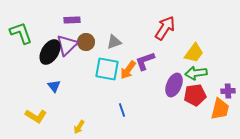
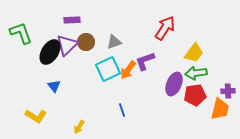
cyan square: moved 1 px right; rotated 35 degrees counterclockwise
purple ellipse: moved 1 px up
